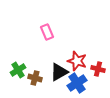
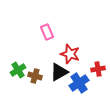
red star: moved 7 px left, 7 px up
red cross: rotated 24 degrees counterclockwise
brown cross: moved 2 px up
blue cross: moved 2 px right
